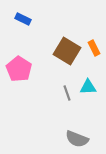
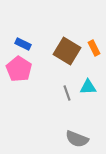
blue rectangle: moved 25 px down
